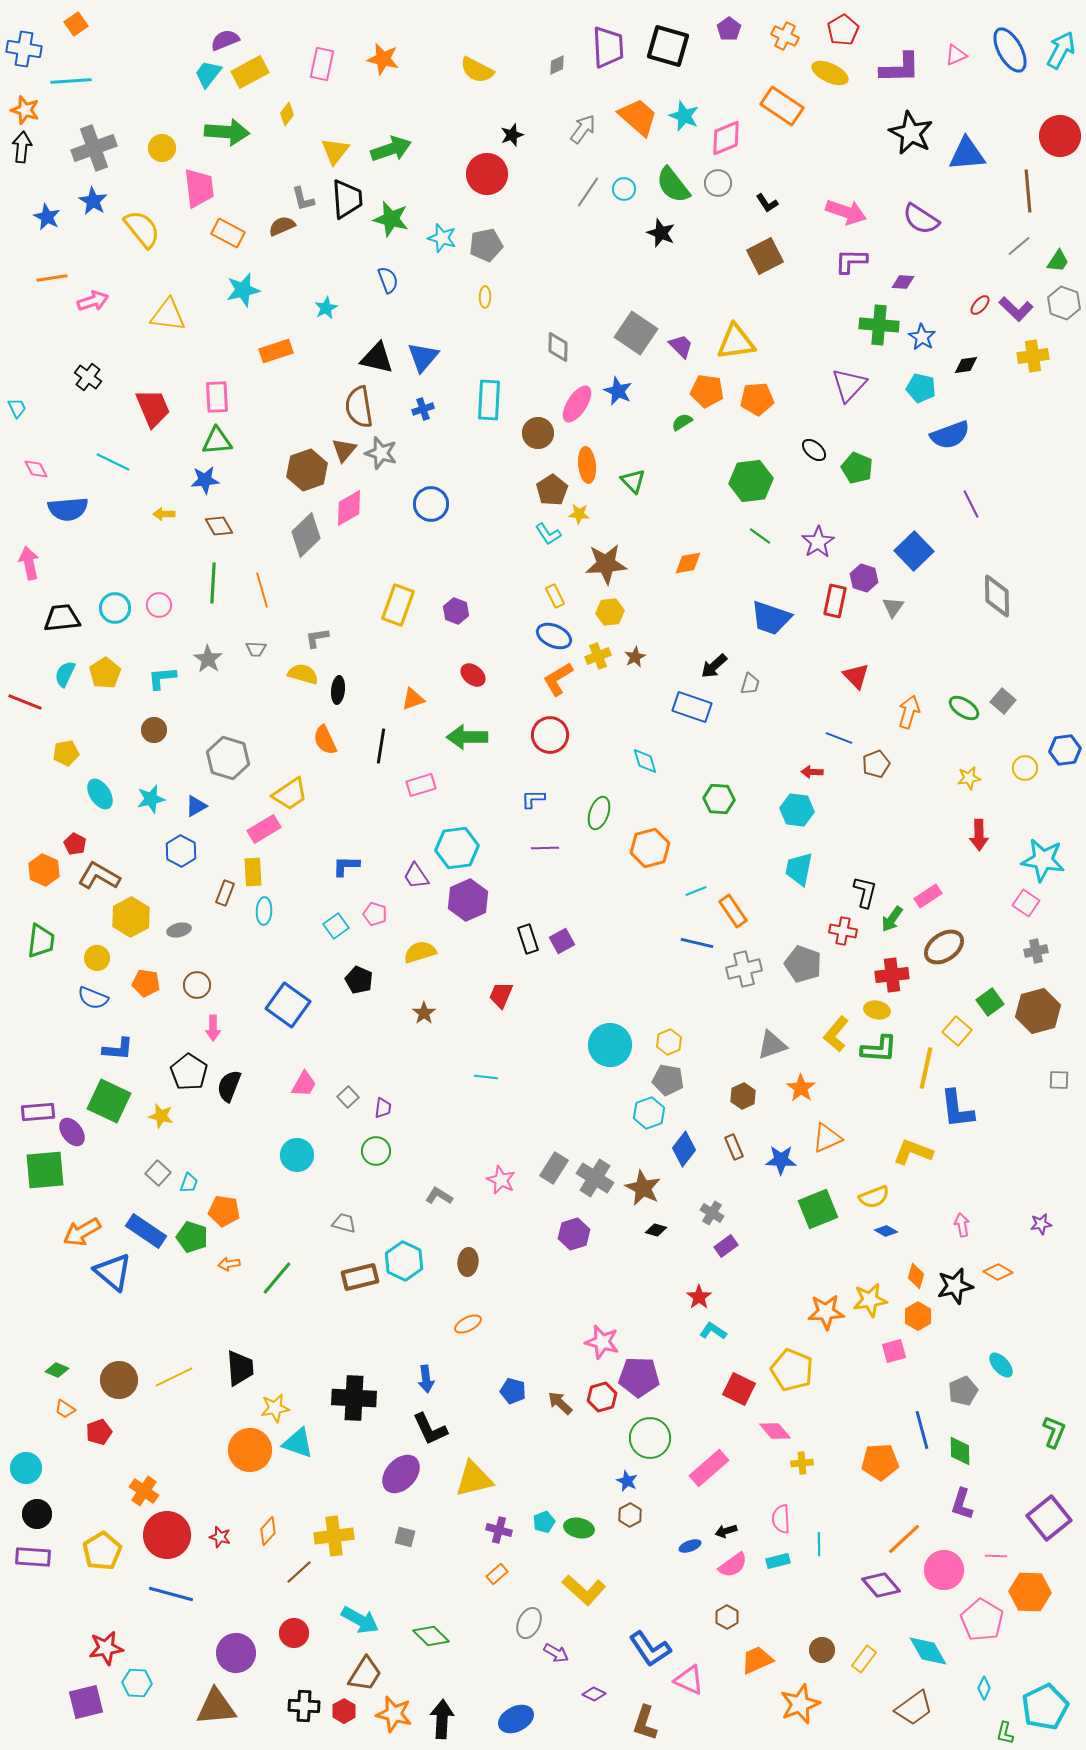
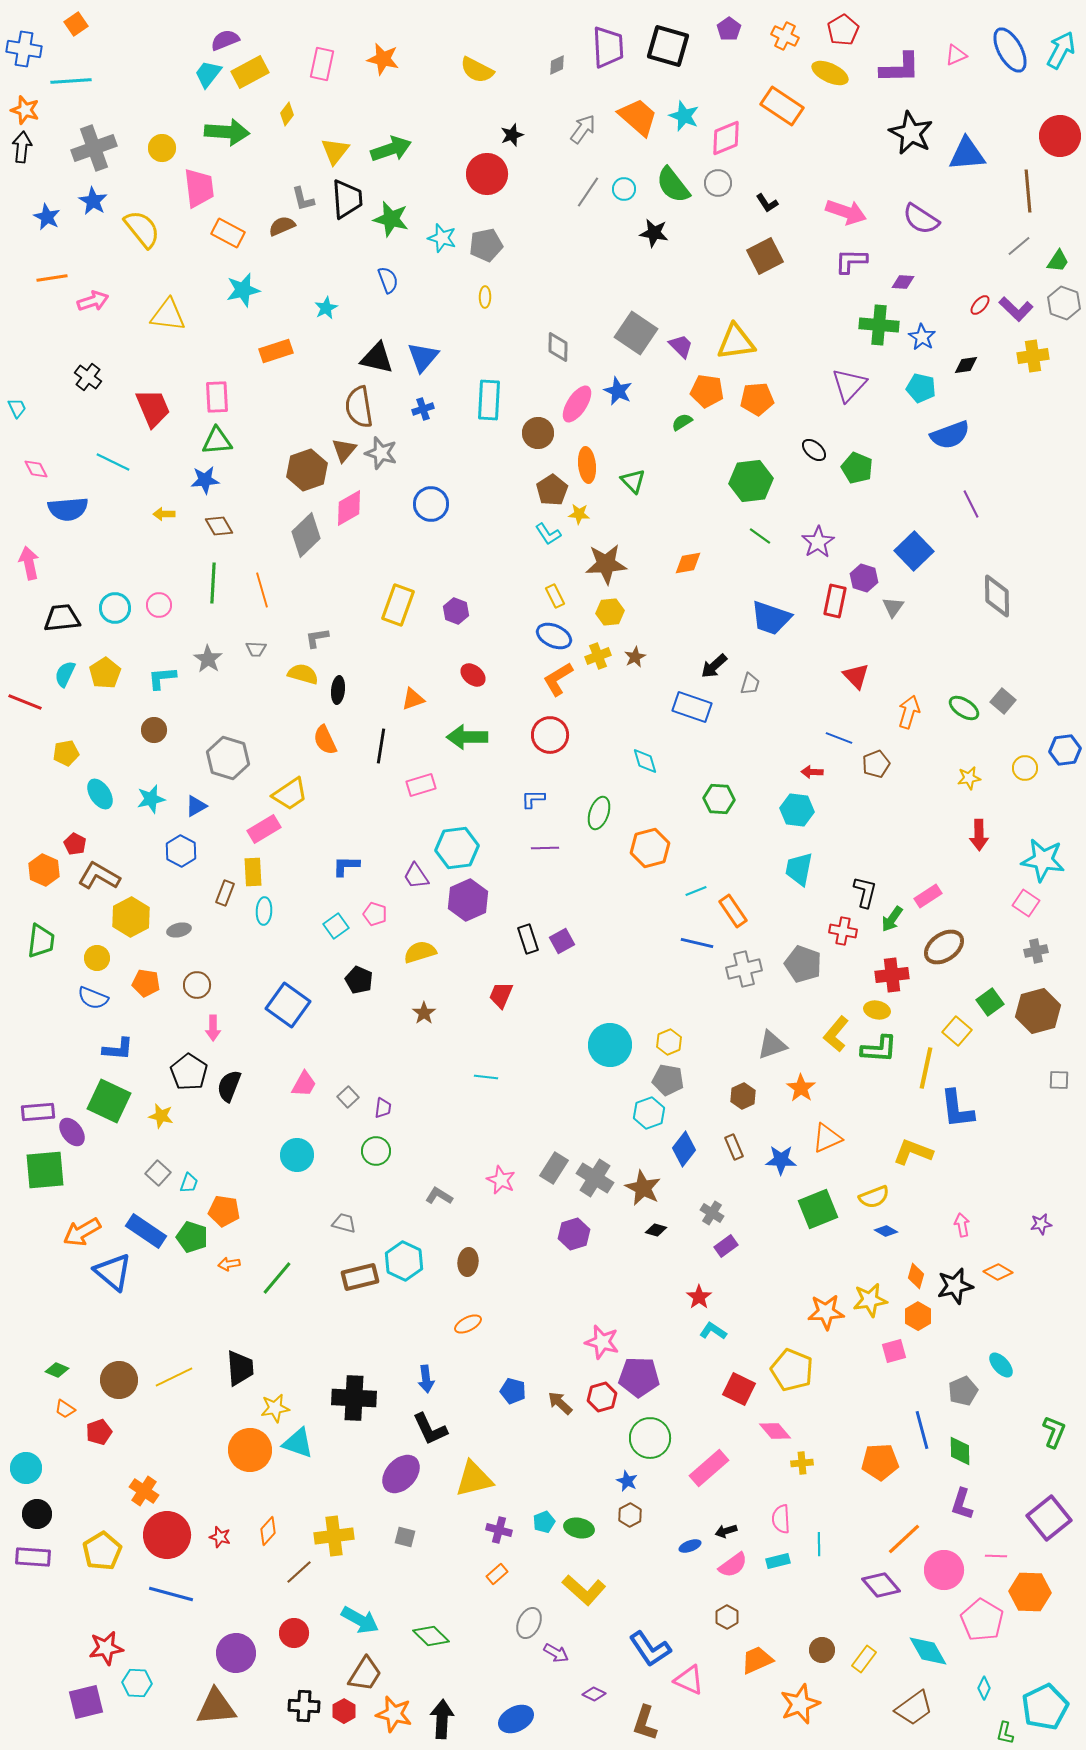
black star at (661, 233): moved 7 px left; rotated 12 degrees counterclockwise
